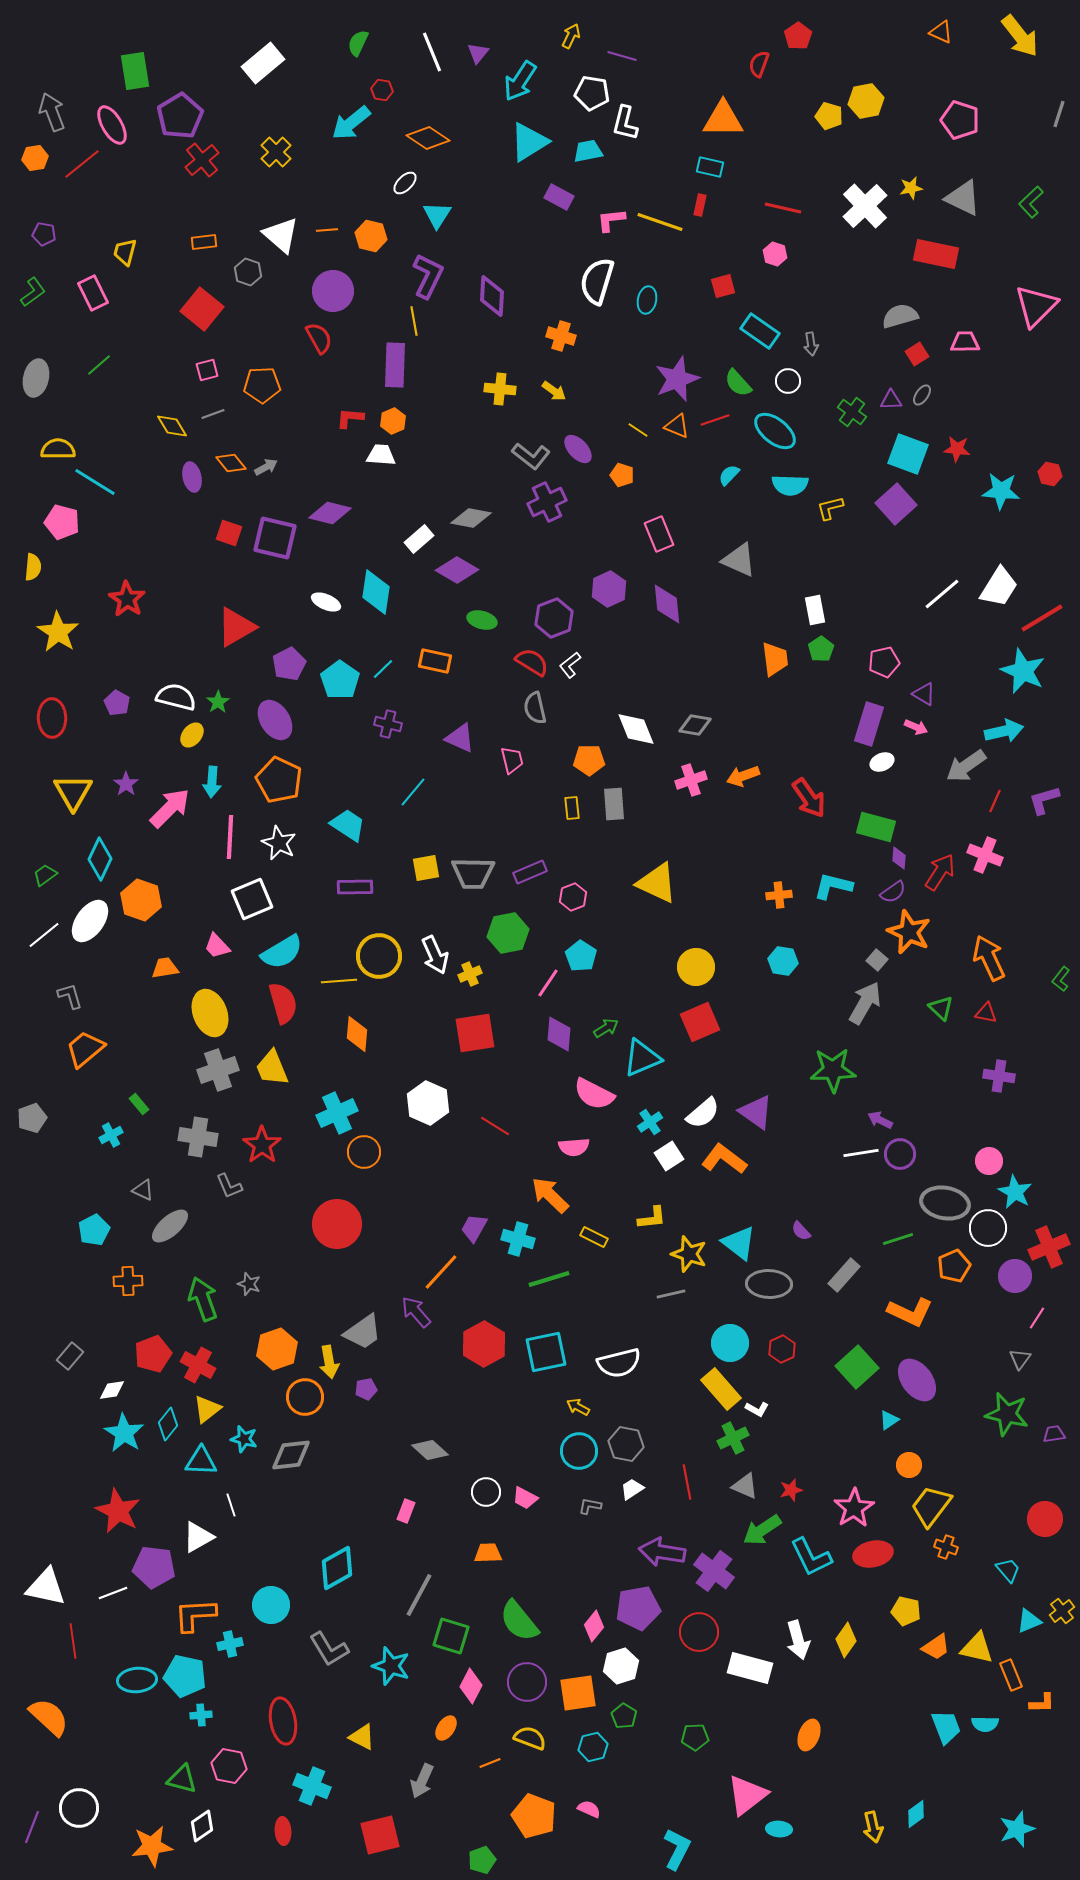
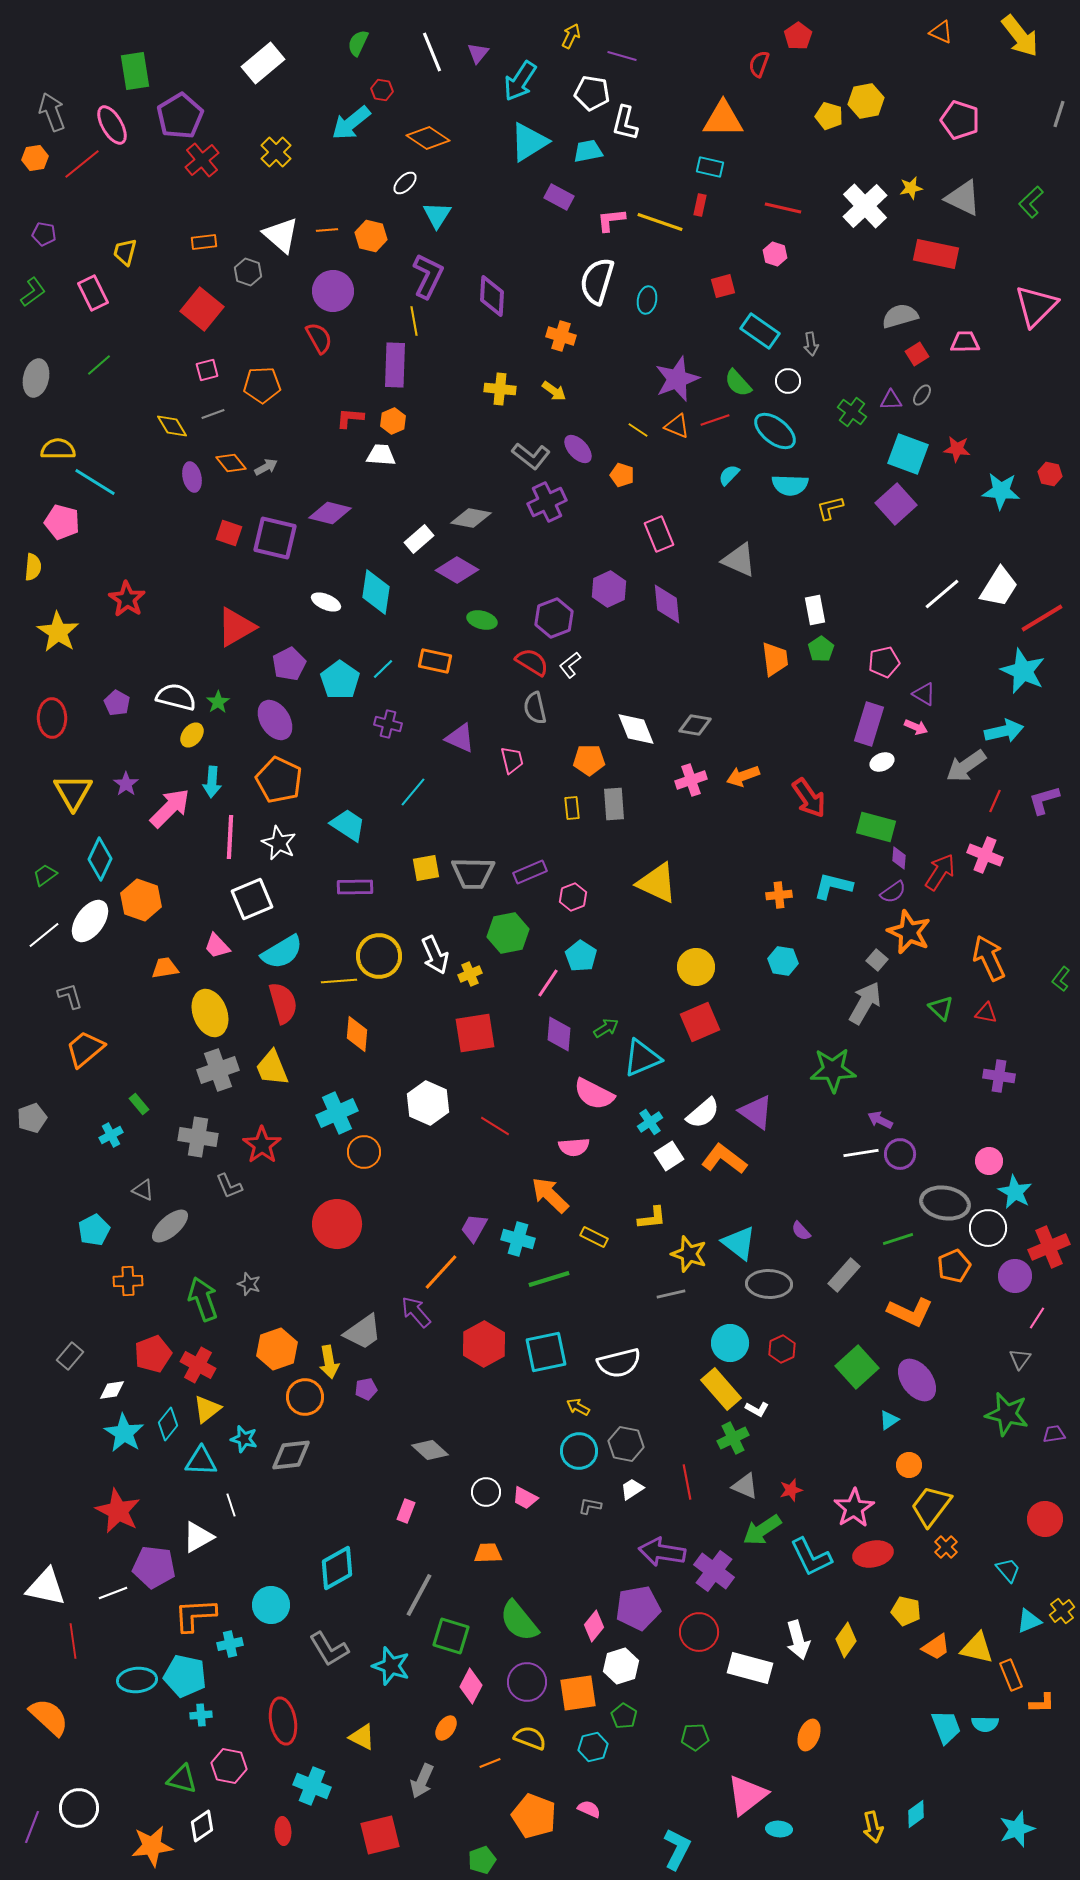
orange cross at (946, 1547): rotated 25 degrees clockwise
